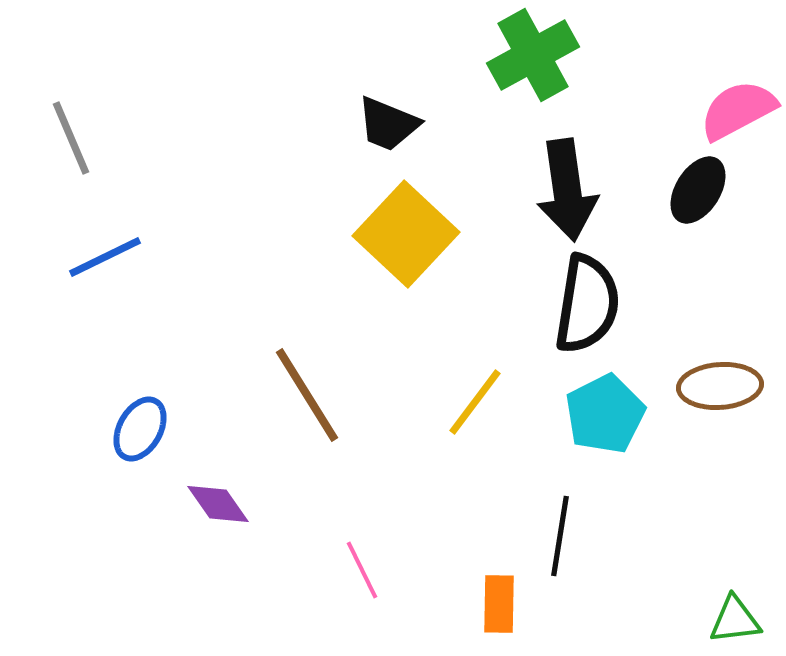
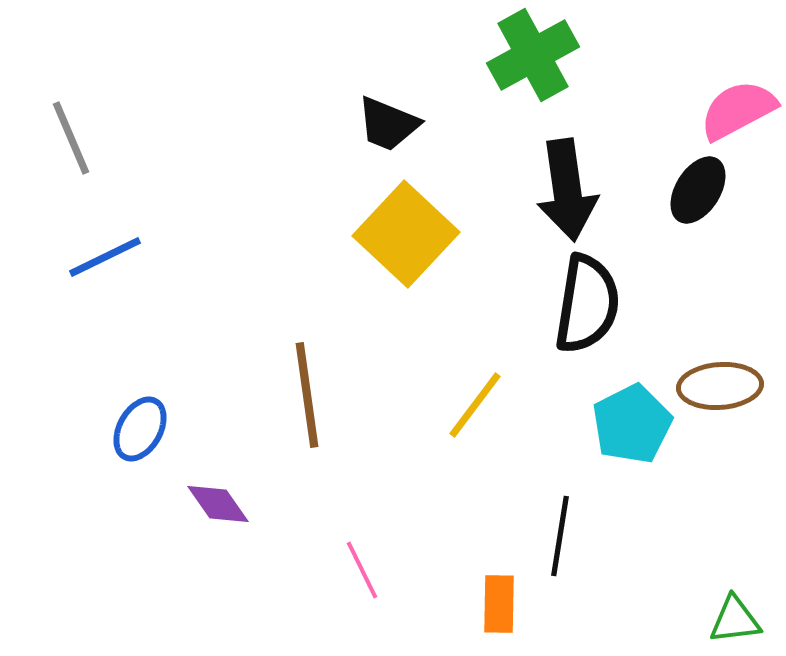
brown line: rotated 24 degrees clockwise
yellow line: moved 3 px down
cyan pentagon: moved 27 px right, 10 px down
